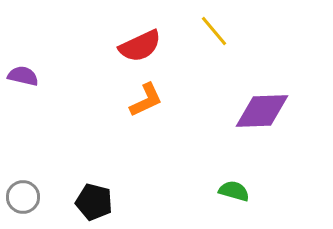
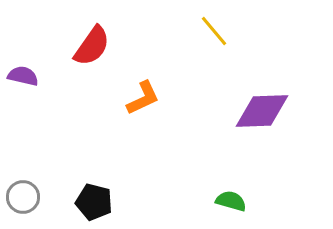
red semicircle: moved 48 px left; rotated 30 degrees counterclockwise
orange L-shape: moved 3 px left, 2 px up
green semicircle: moved 3 px left, 10 px down
